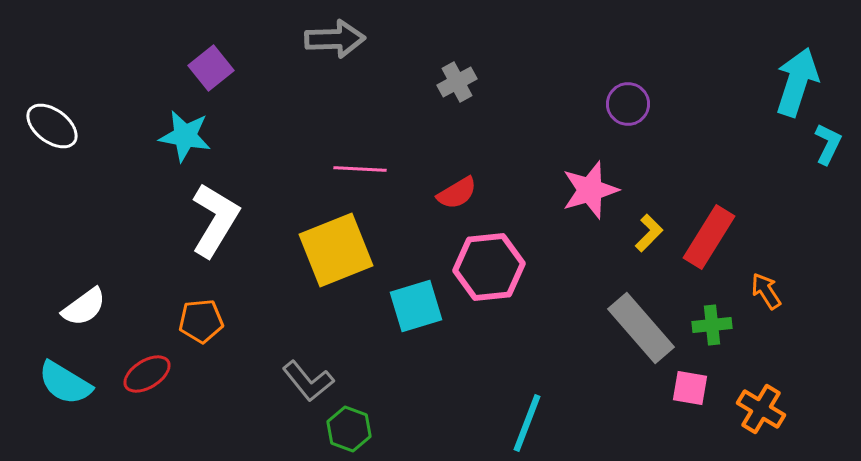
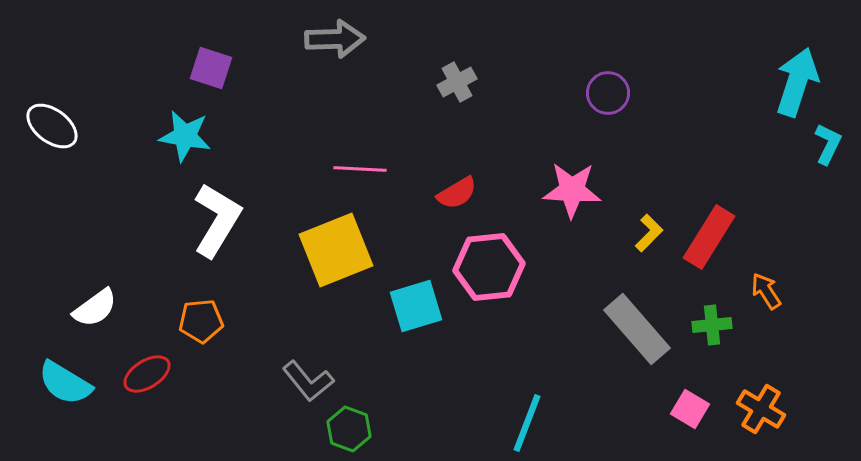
purple square: rotated 33 degrees counterclockwise
purple circle: moved 20 px left, 11 px up
pink star: moved 18 px left; rotated 20 degrees clockwise
white L-shape: moved 2 px right
white semicircle: moved 11 px right, 1 px down
gray rectangle: moved 4 px left, 1 px down
pink square: moved 21 px down; rotated 21 degrees clockwise
